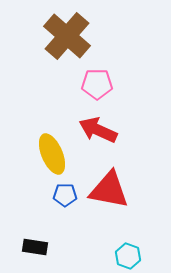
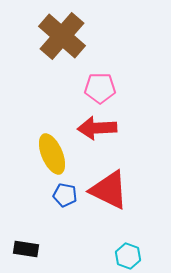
brown cross: moved 5 px left
pink pentagon: moved 3 px right, 4 px down
red arrow: moved 1 px left, 2 px up; rotated 27 degrees counterclockwise
red triangle: rotated 15 degrees clockwise
blue pentagon: rotated 10 degrees clockwise
black rectangle: moved 9 px left, 2 px down
